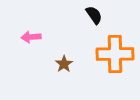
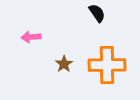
black semicircle: moved 3 px right, 2 px up
orange cross: moved 8 px left, 11 px down
